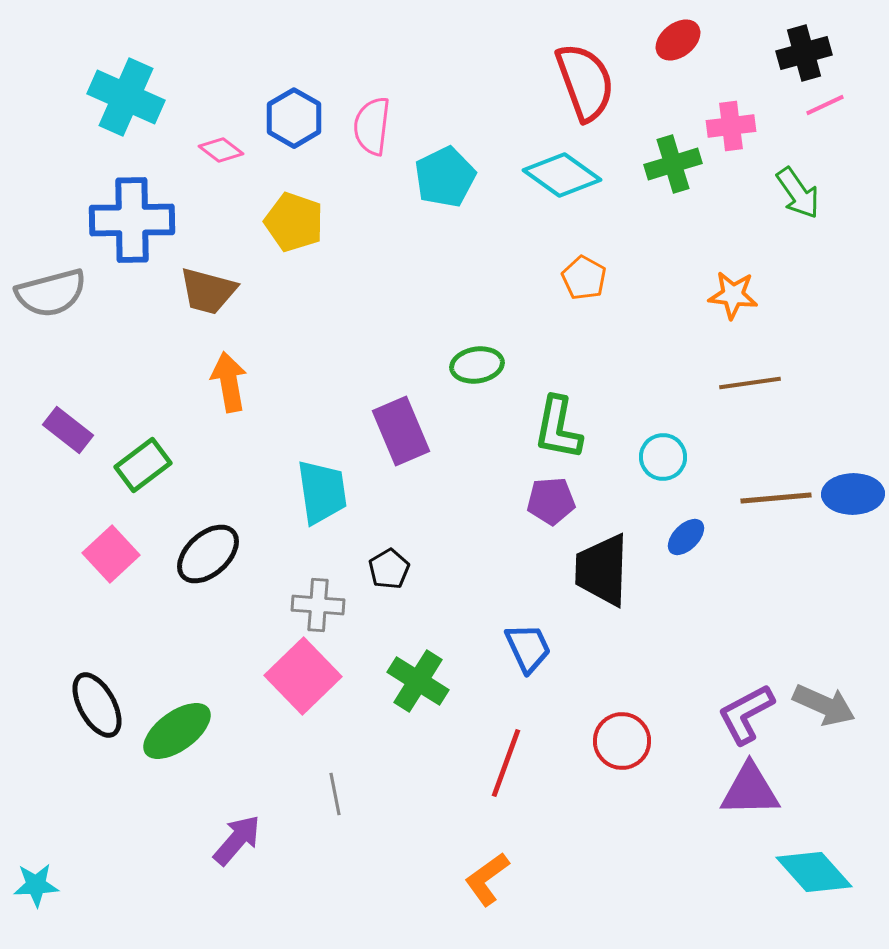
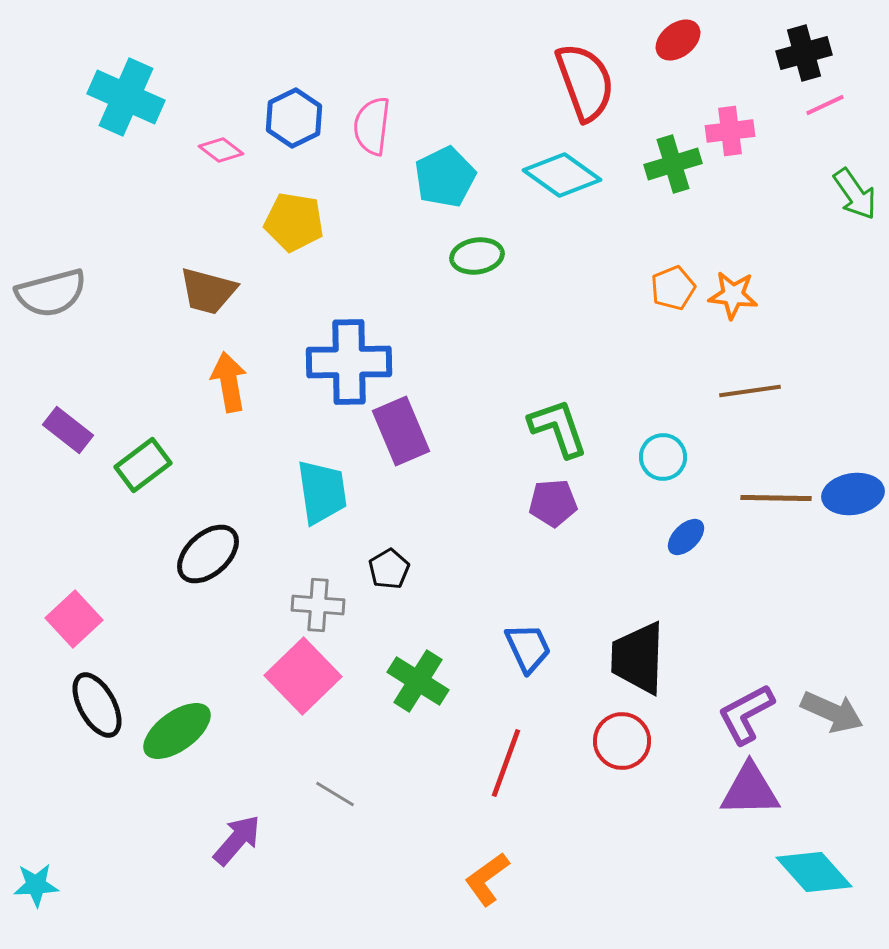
blue hexagon at (294, 118): rotated 4 degrees clockwise
pink cross at (731, 126): moved 1 px left, 5 px down
green arrow at (798, 193): moved 57 px right, 1 px down
blue cross at (132, 220): moved 217 px right, 142 px down
yellow pentagon at (294, 222): rotated 10 degrees counterclockwise
orange pentagon at (584, 278): moved 89 px right, 10 px down; rotated 21 degrees clockwise
green ellipse at (477, 365): moved 109 px up
brown line at (750, 383): moved 8 px down
green L-shape at (558, 428): rotated 150 degrees clockwise
blue ellipse at (853, 494): rotated 8 degrees counterclockwise
brown line at (776, 498): rotated 6 degrees clockwise
purple pentagon at (551, 501): moved 2 px right, 2 px down
pink square at (111, 554): moved 37 px left, 65 px down
black trapezoid at (602, 570): moved 36 px right, 88 px down
gray arrow at (824, 705): moved 8 px right, 7 px down
gray line at (335, 794): rotated 48 degrees counterclockwise
